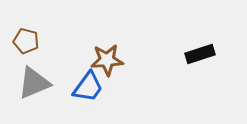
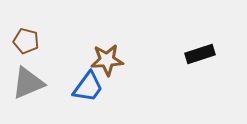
gray triangle: moved 6 px left
